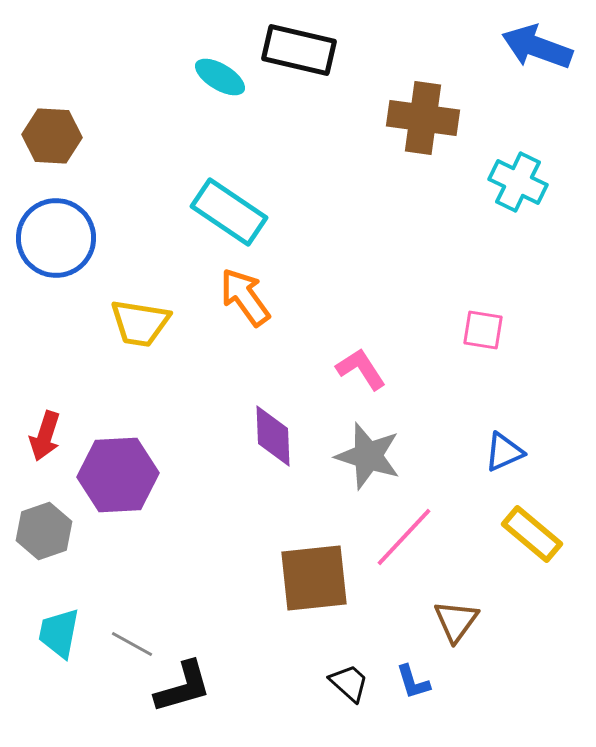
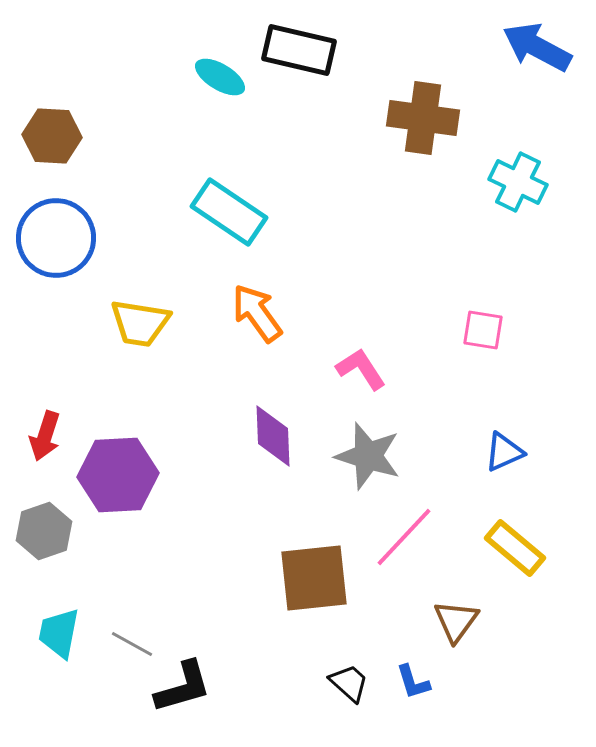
blue arrow: rotated 8 degrees clockwise
orange arrow: moved 12 px right, 16 px down
yellow rectangle: moved 17 px left, 14 px down
